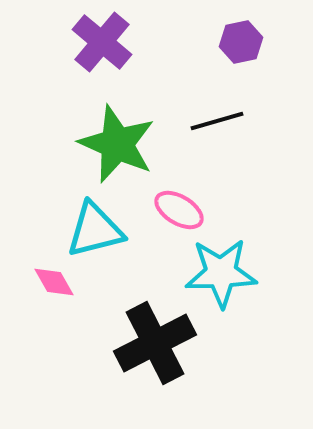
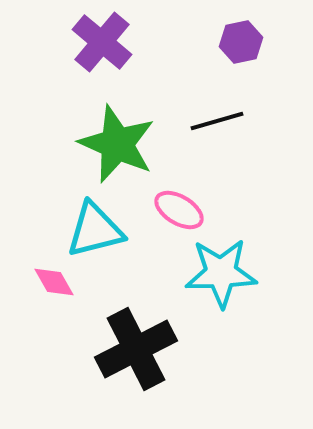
black cross: moved 19 px left, 6 px down
